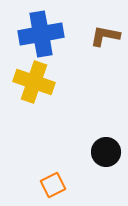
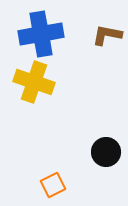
brown L-shape: moved 2 px right, 1 px up
